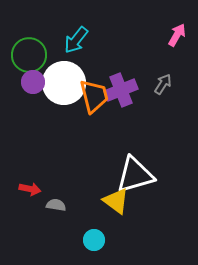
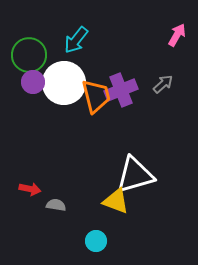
gray arrow: rotated 15 degrees clockwise
orange trapezoid: moved 2 px right
yellow triangle: rotated 16 degrees counterclockwise
cyan circle: moved 2 px right, 1 px down
